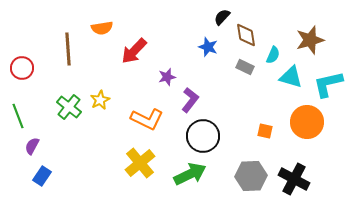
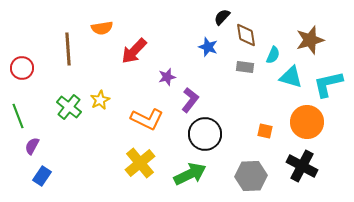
gray rectangle: rotated 18 degrees counterclockwise
black circle: moved 2 px right, 2 px up
black cross: moved 8 px right, 13 px up
